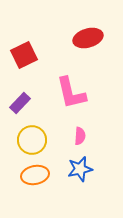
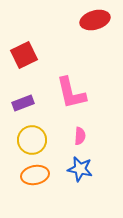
red ellipse: moved 7 px right, 18 px up
purple rectangle: moved 3 px right; rotated 25 degrees clockwise
blue star: rotated 25 degrees clockwise
